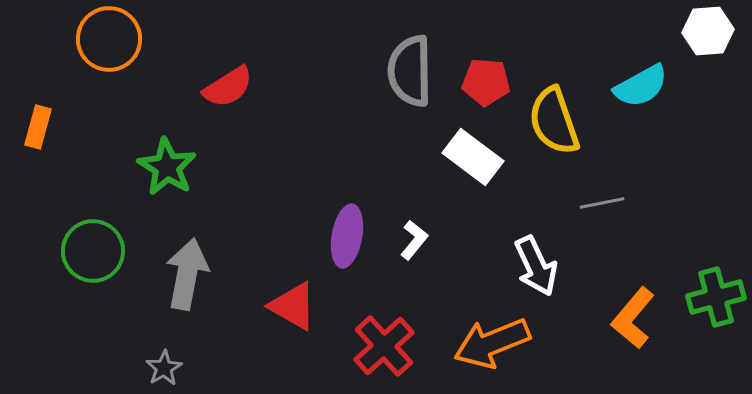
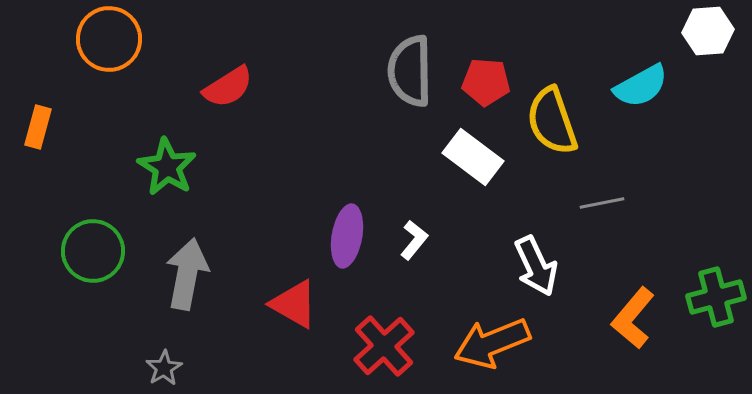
yellow semicircle: moved 2 px left
red triangle: moved 1 px right, 2 px up
